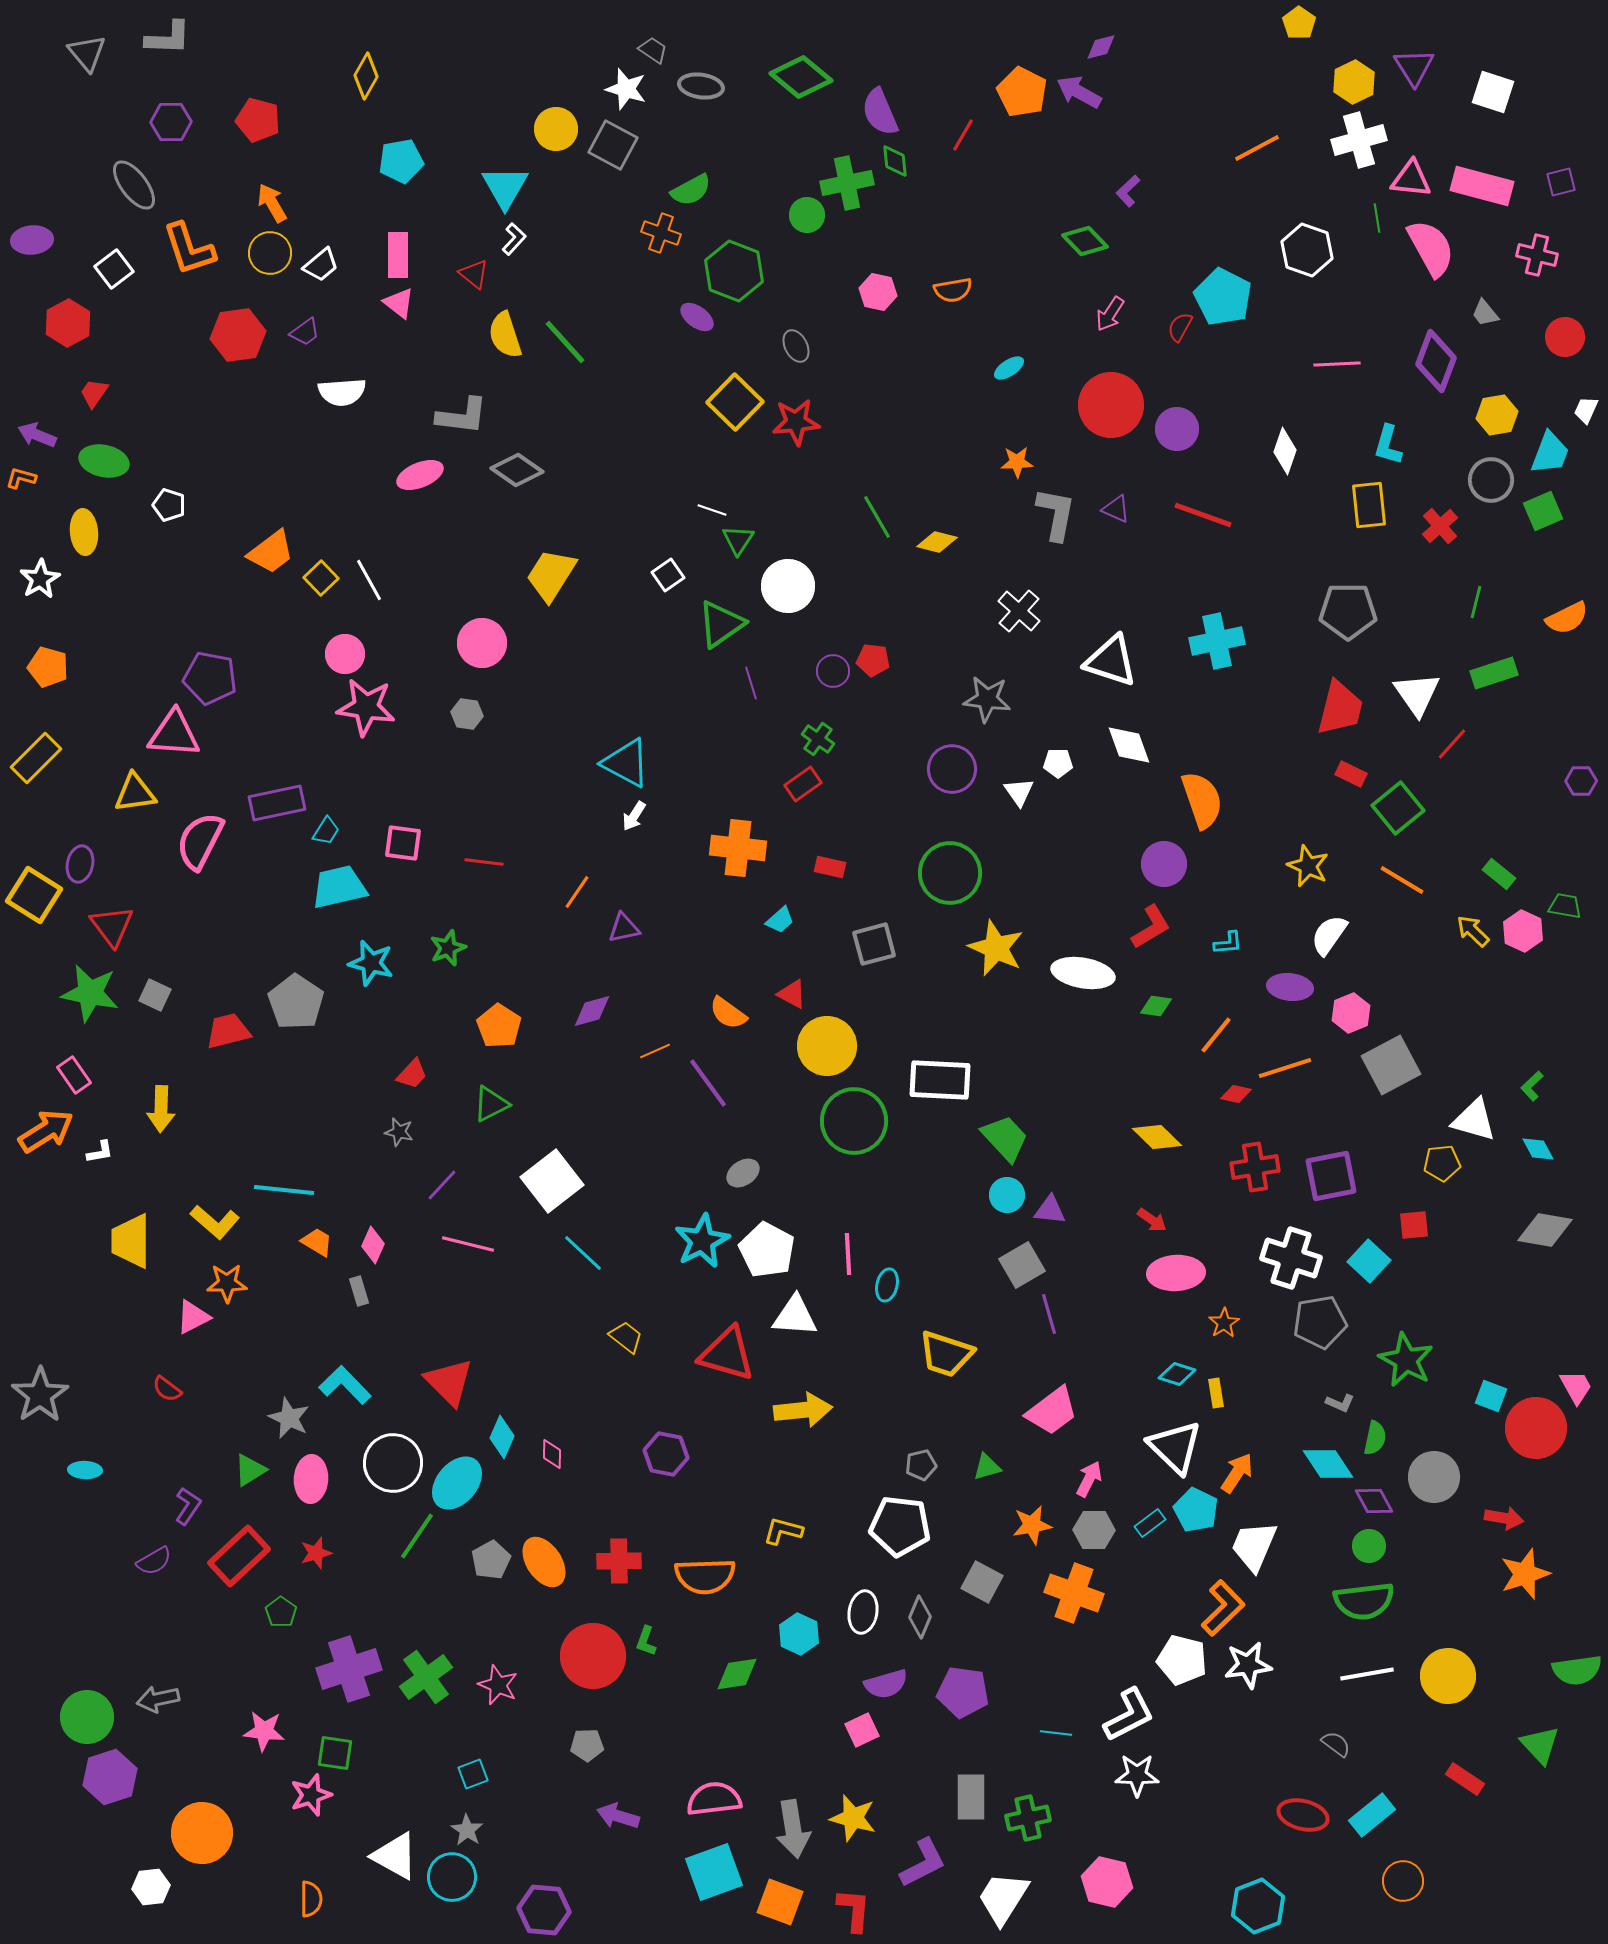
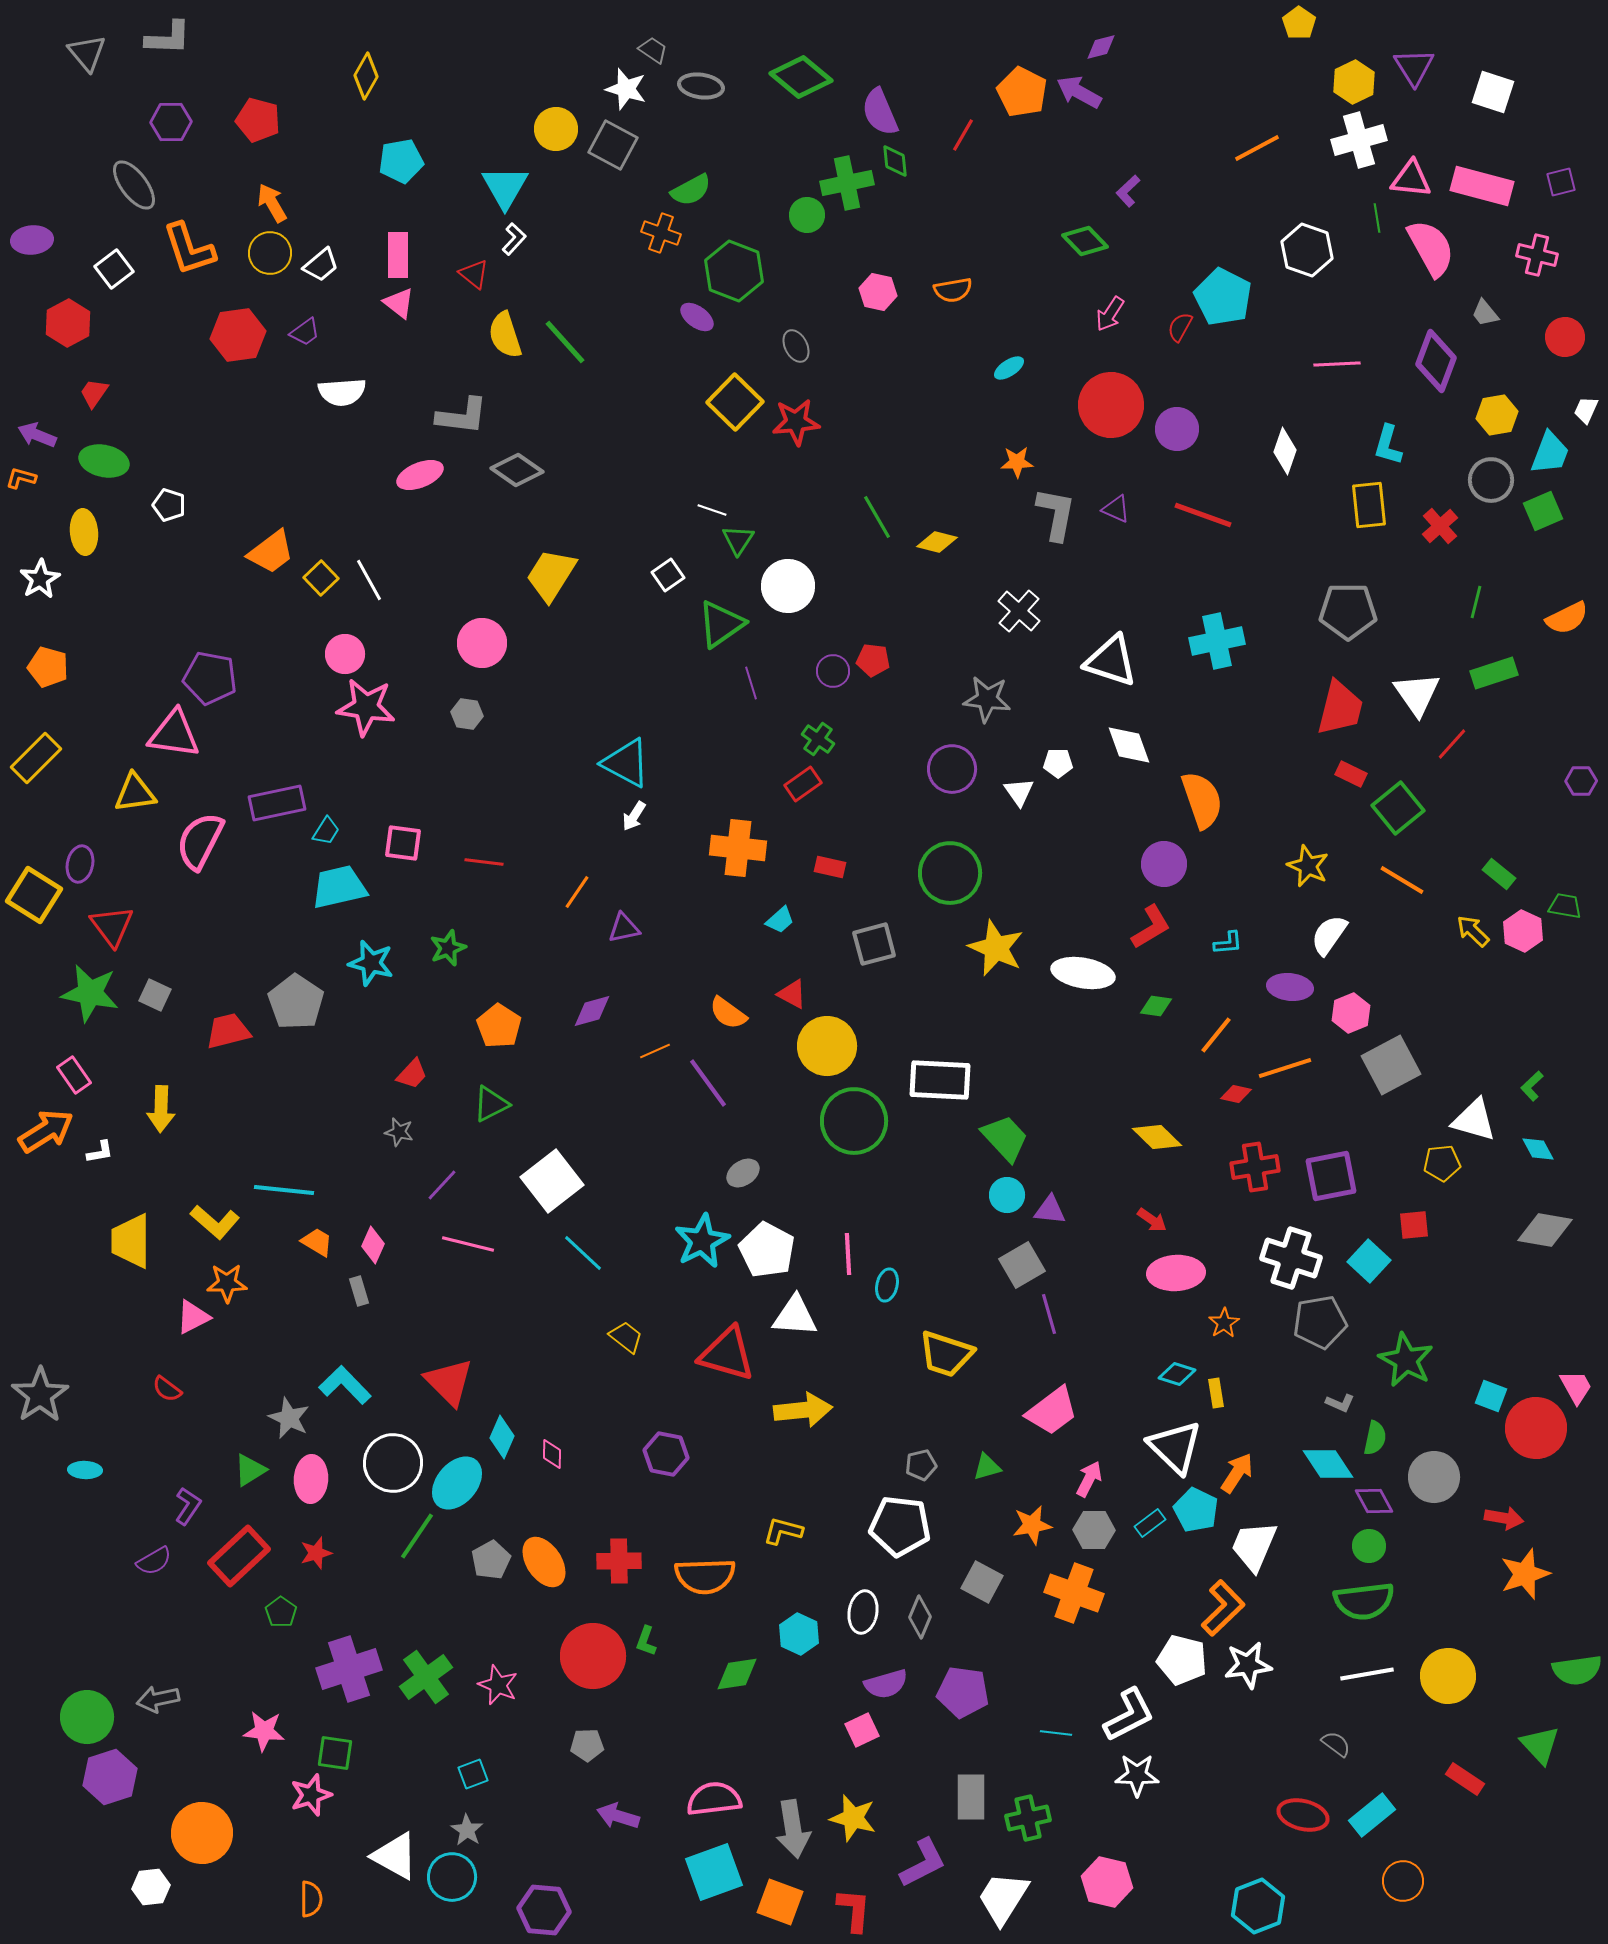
pink triangle at (174, 734): rotated 4 degrees clockwise
